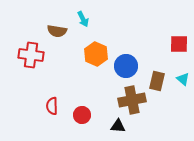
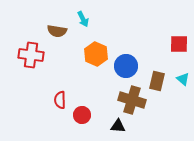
brown cross: rotated 28 degrees clockwise
red semicircle: moved 8 px right, 6 px up
